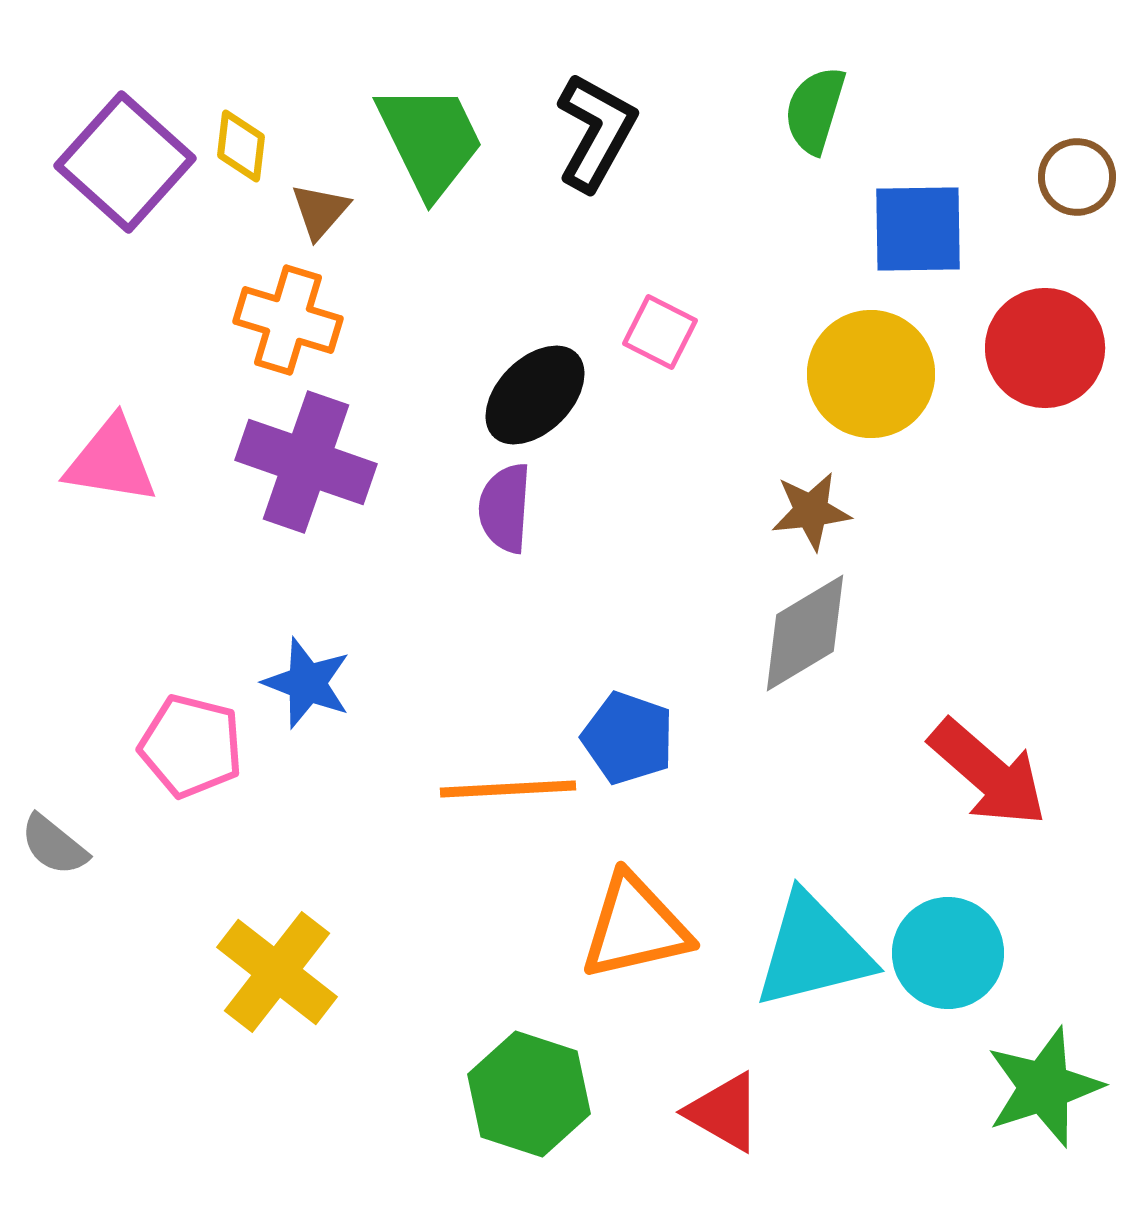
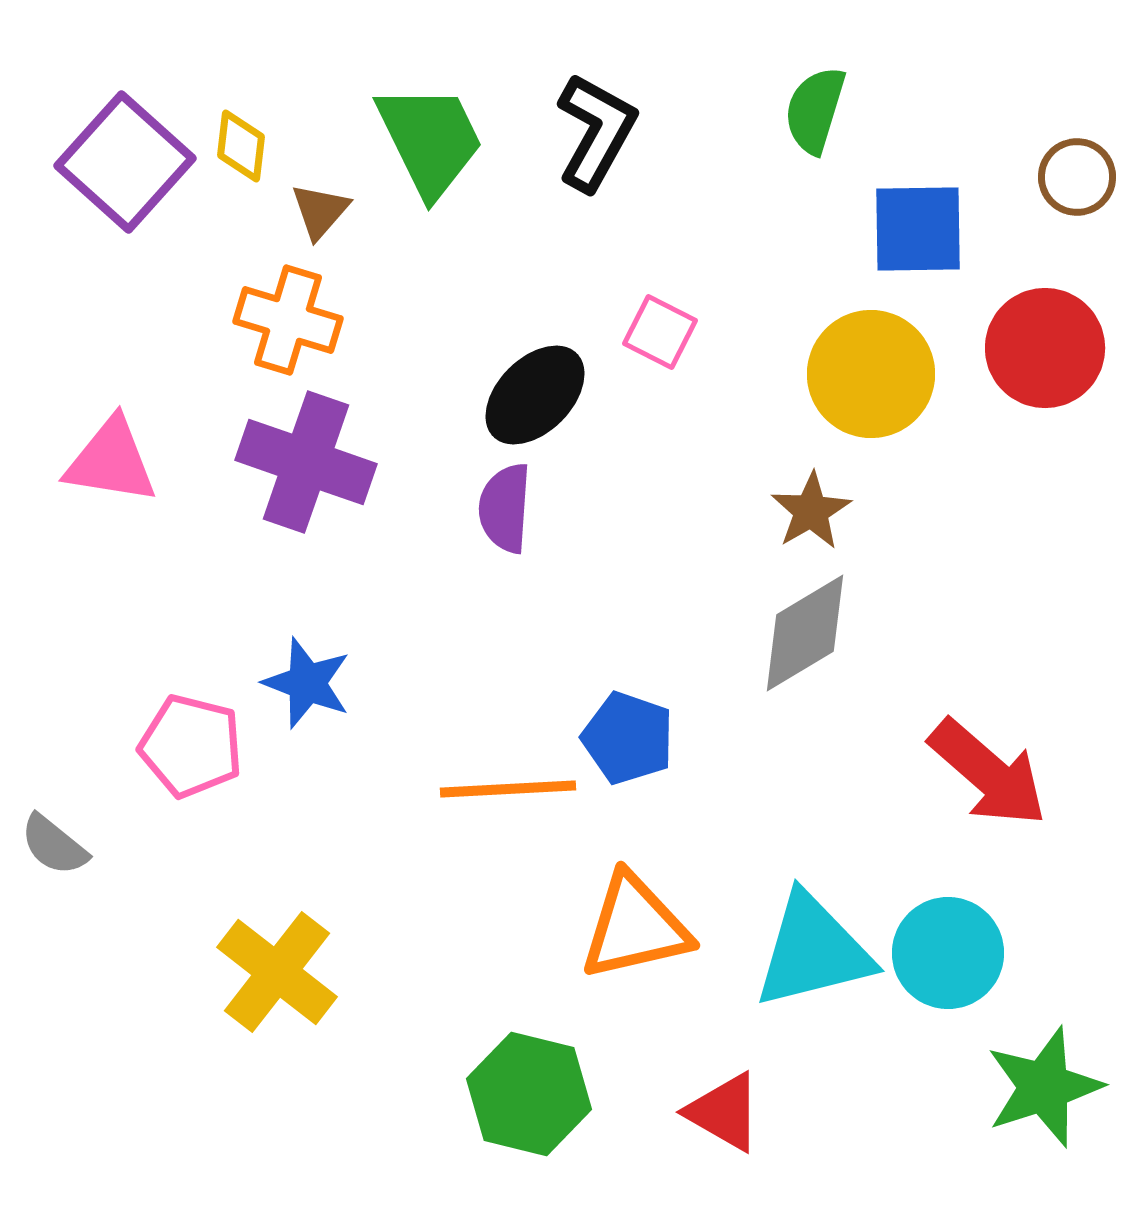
brown star: rotated 24 degrees counterclockwise
green hexagon: rotated 4 degrees counterclockwise
